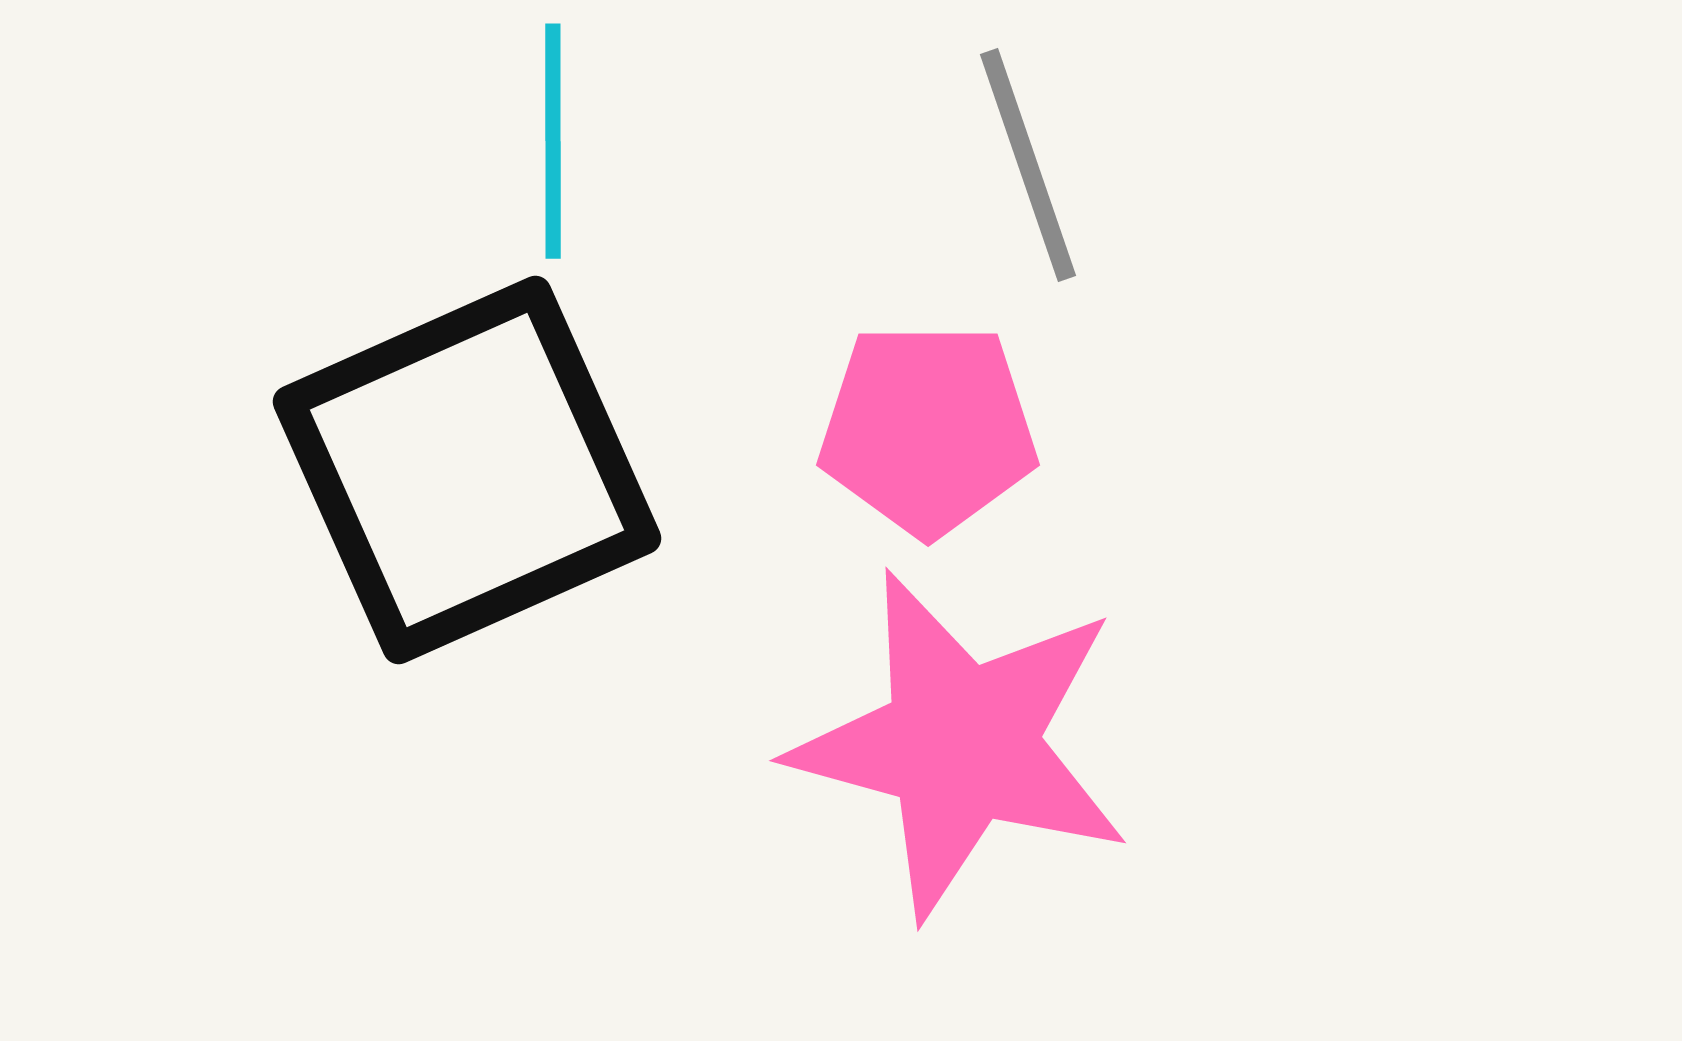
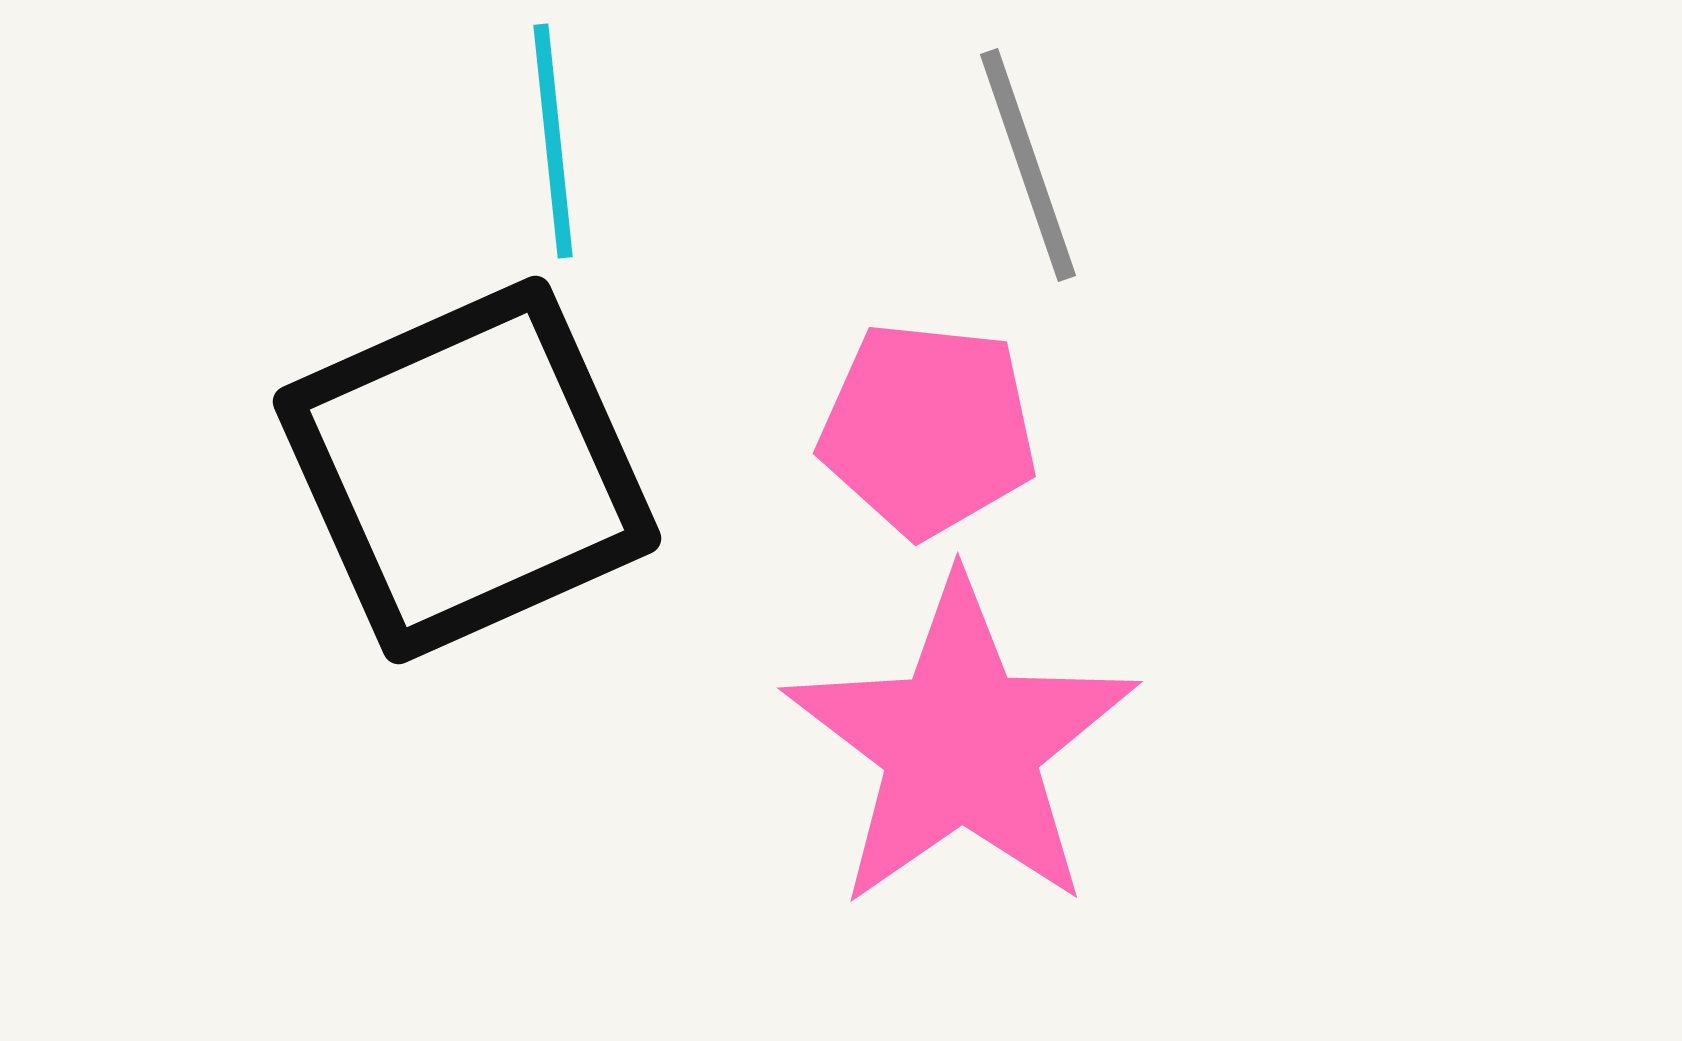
cyan line: rotated 6 degrees counterclockwise
pink pentagon: rotated 6 degrees clockwise
pink star: rotated 22 degrees clockwise
